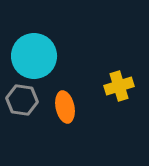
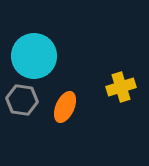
yellow cross: moved 2 px right, 1 px down
orange ellipse: rotated 36 degrees clockwise
